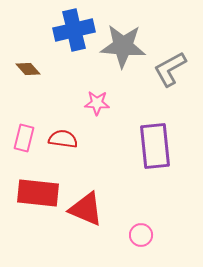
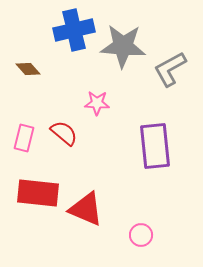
red semicircle: moved 1 px right, 6 px up; rotated 32 degrees clockwise
